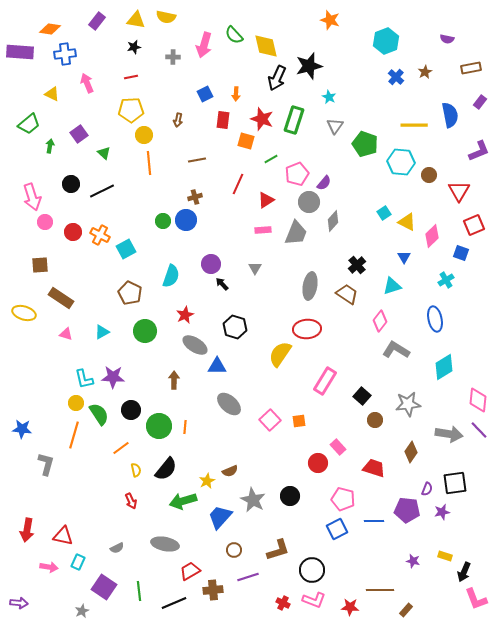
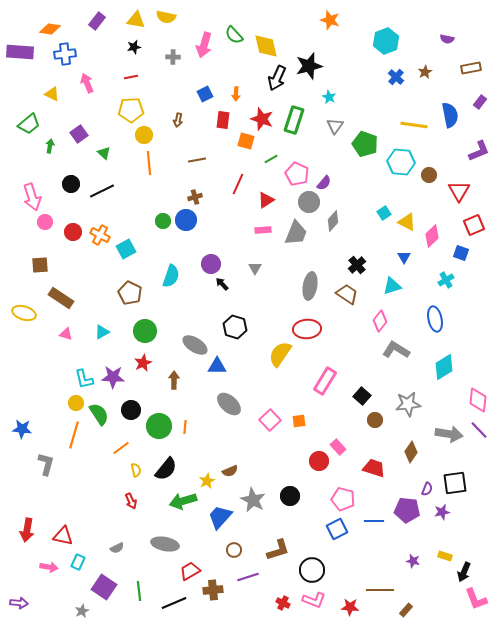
yellow line at (414, 125): rotated 8 degrees clockwise
pink pentagon at (297, 174): rotated 25 degrees counterclockwise
red star at (185, 315): moved 42 px left, 48 px down
red circle at (318, 463): moved 1 px right, 2 px up
